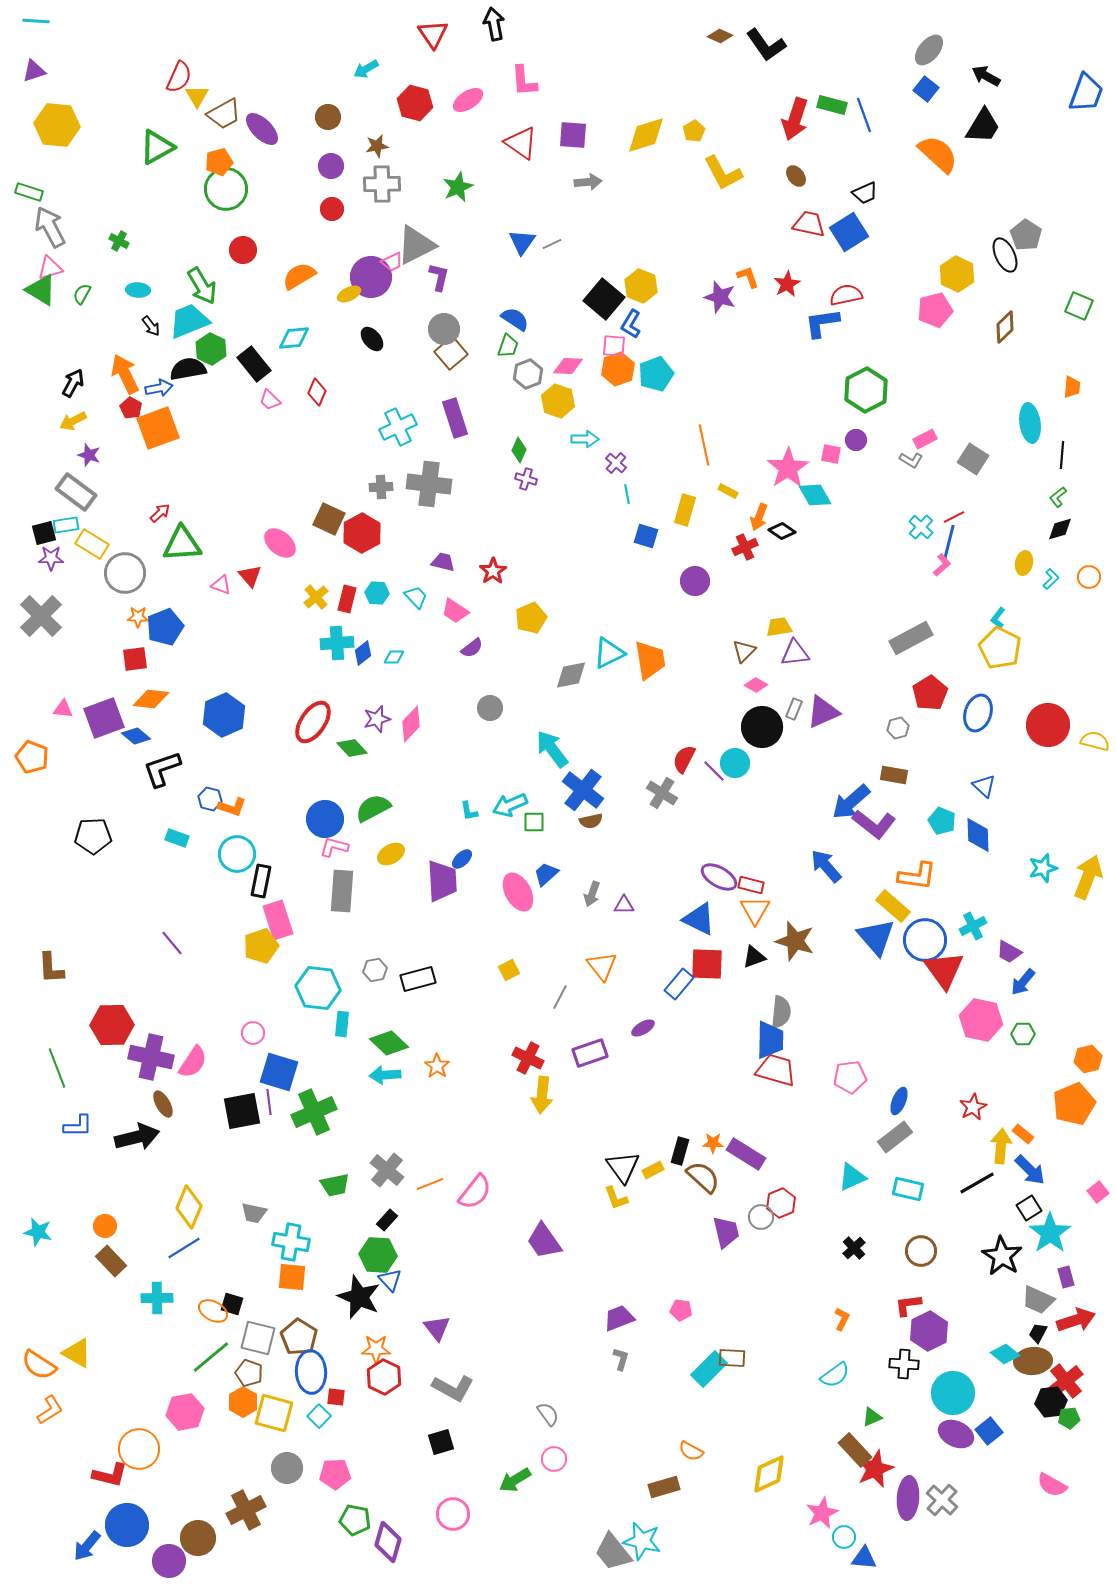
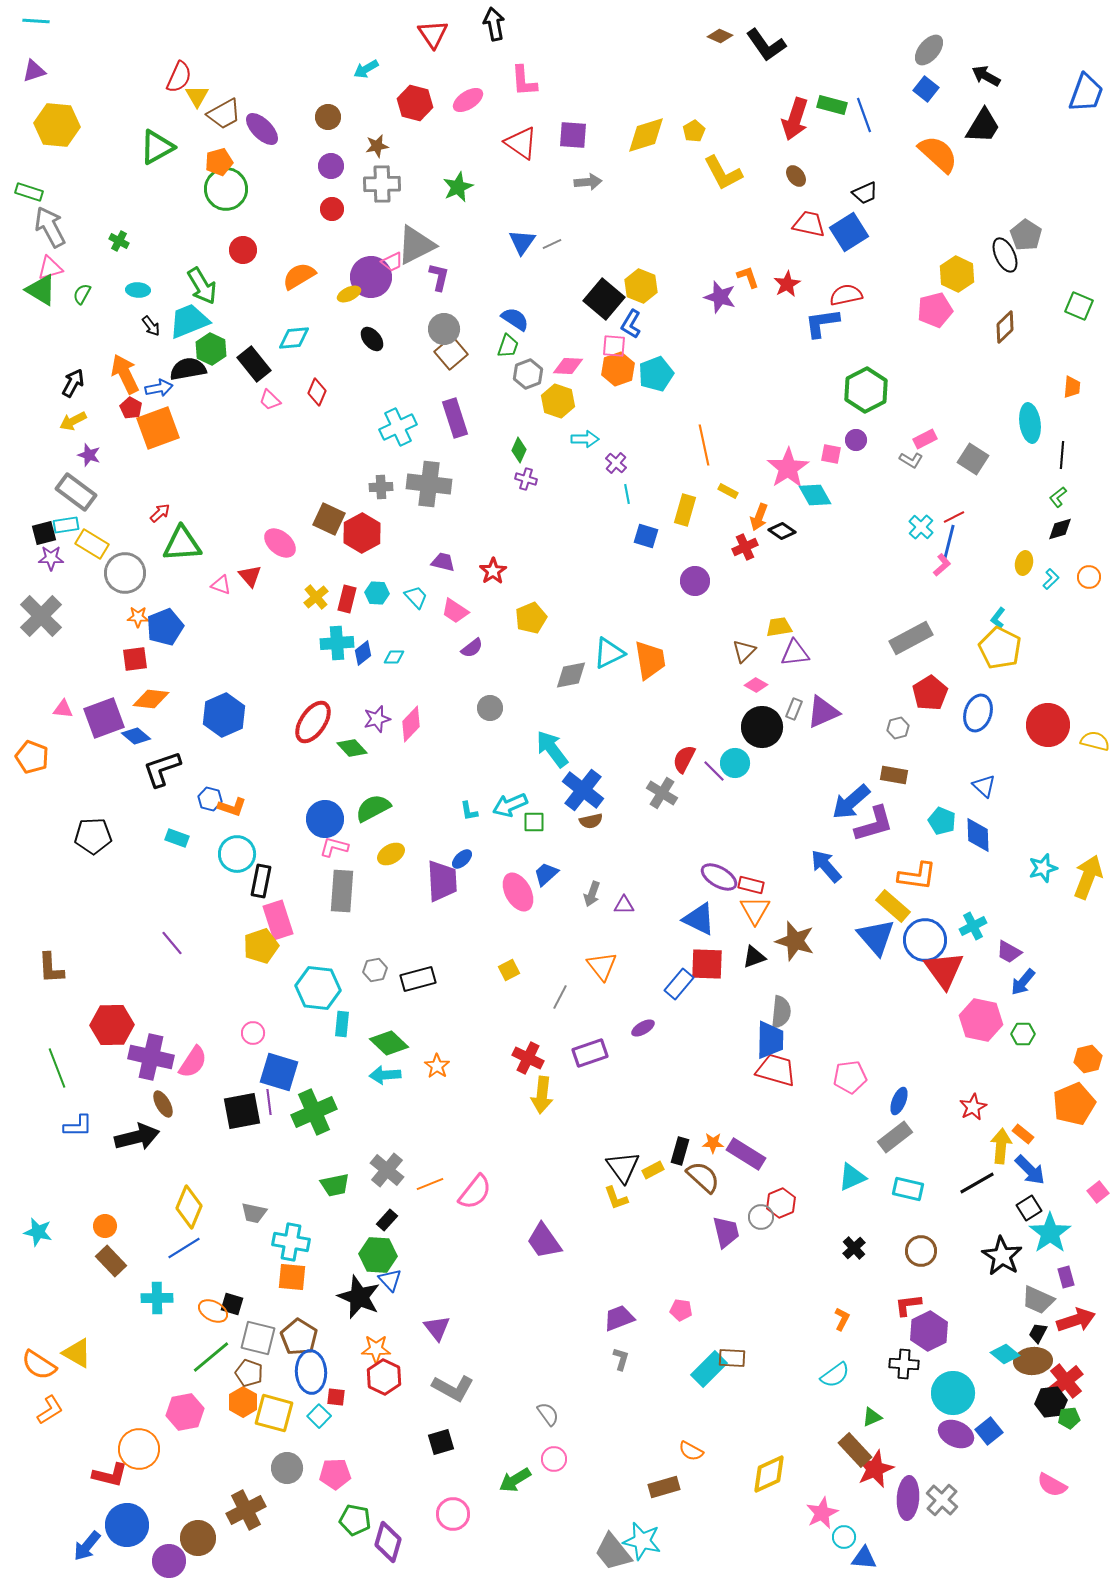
purple L-shape at (874, 824): rotated 54 degrees counterclockwise
